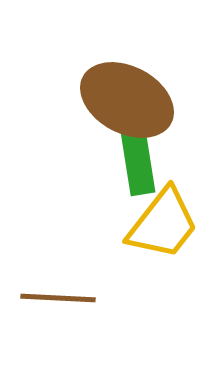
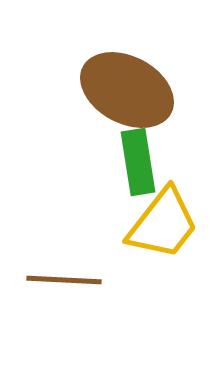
brown ellipse: moved 10 px up
brown line: moved 6 px right, 18 px up
